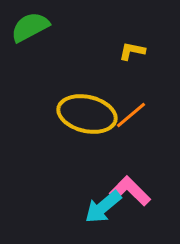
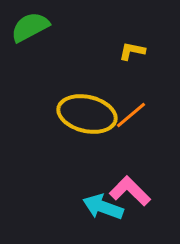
cyan arrow: rotated 60 degrees clockwise
